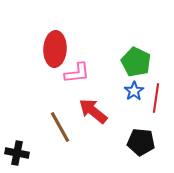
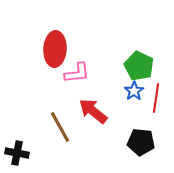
green pentagon: moved 3 px right, 4 px down
